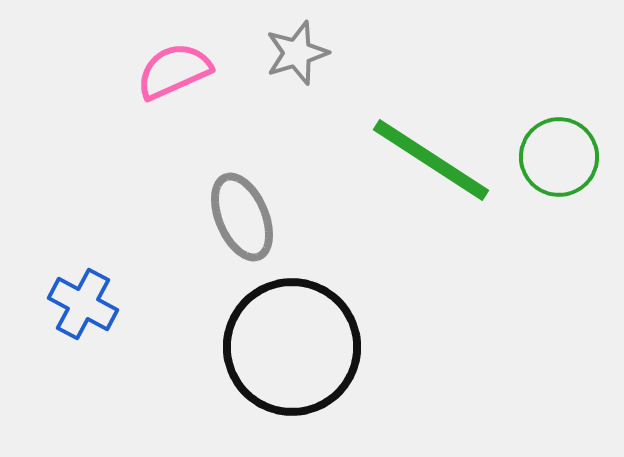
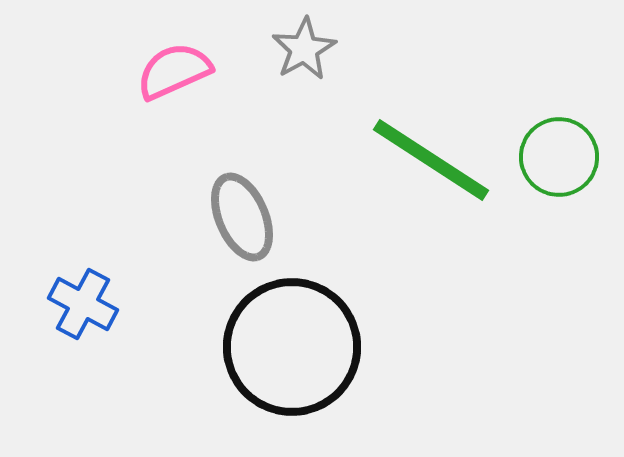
gray star: moved 7 px right, 4 px up; rotated 12 degrees counterclockwise
